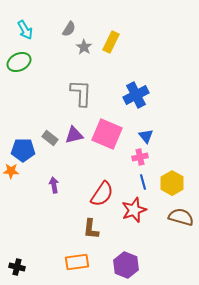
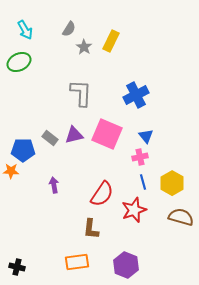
yellow rectangle: moved 1 px up
